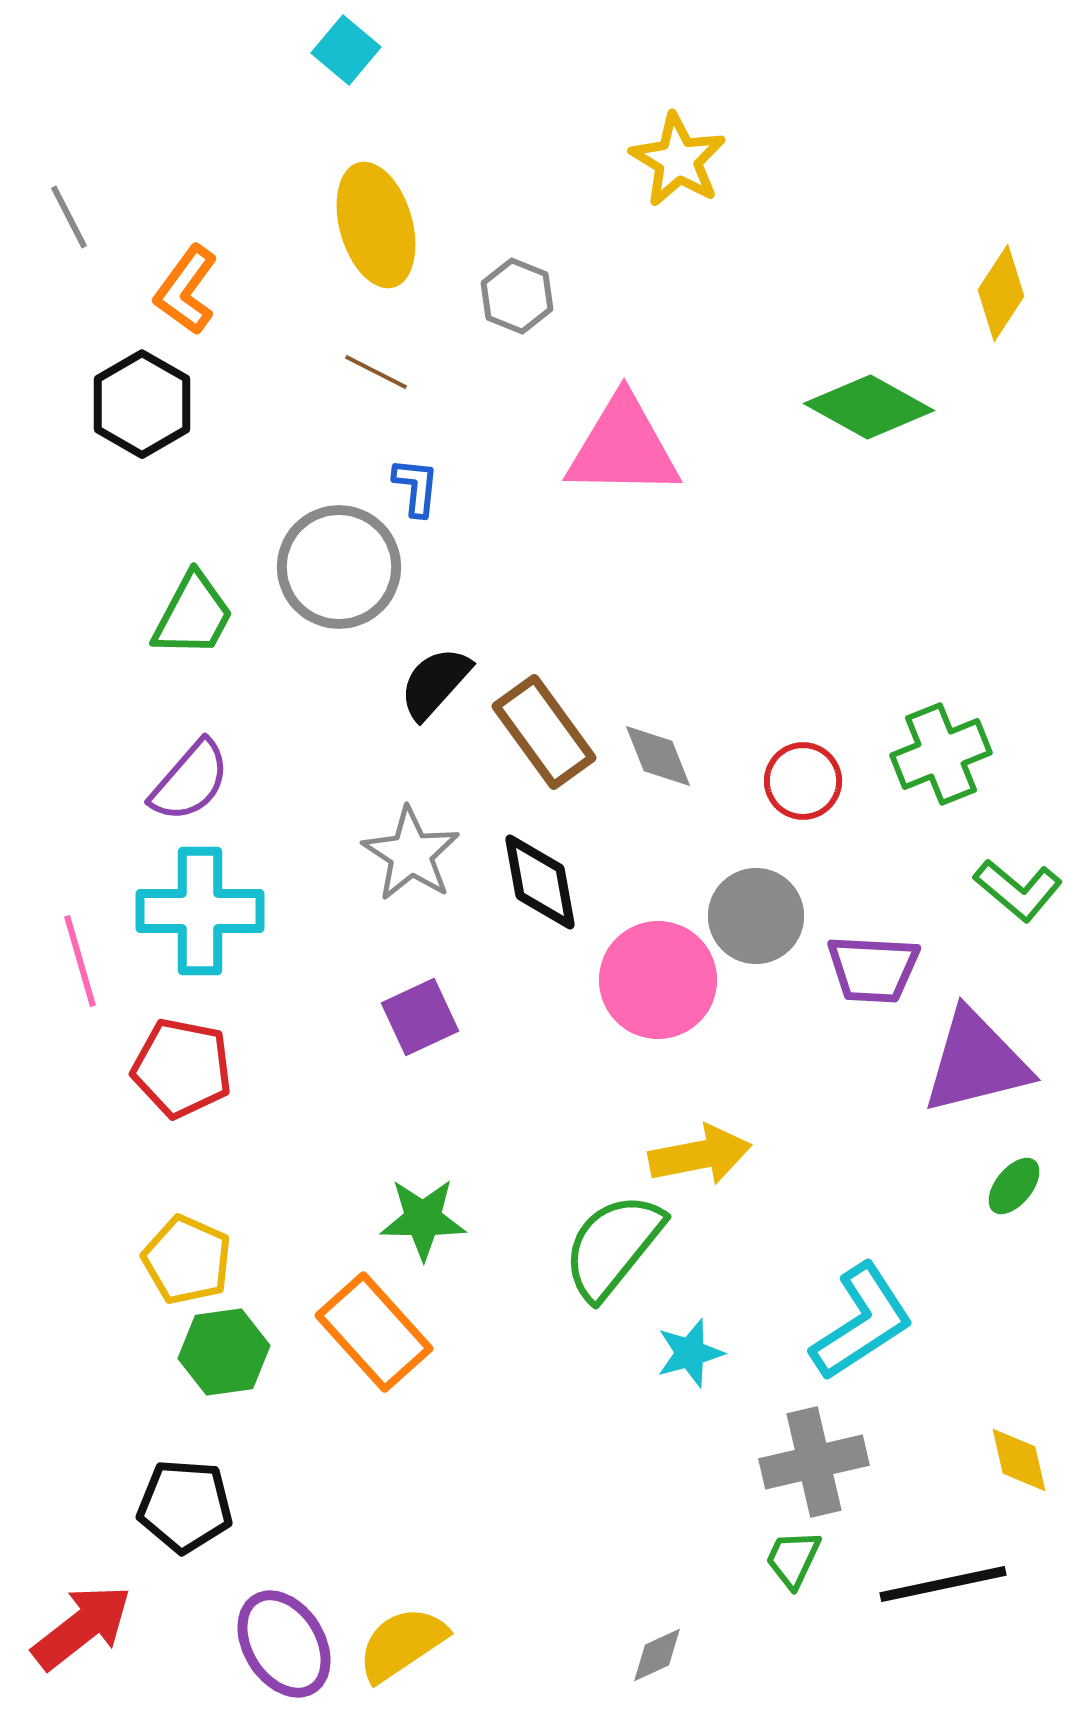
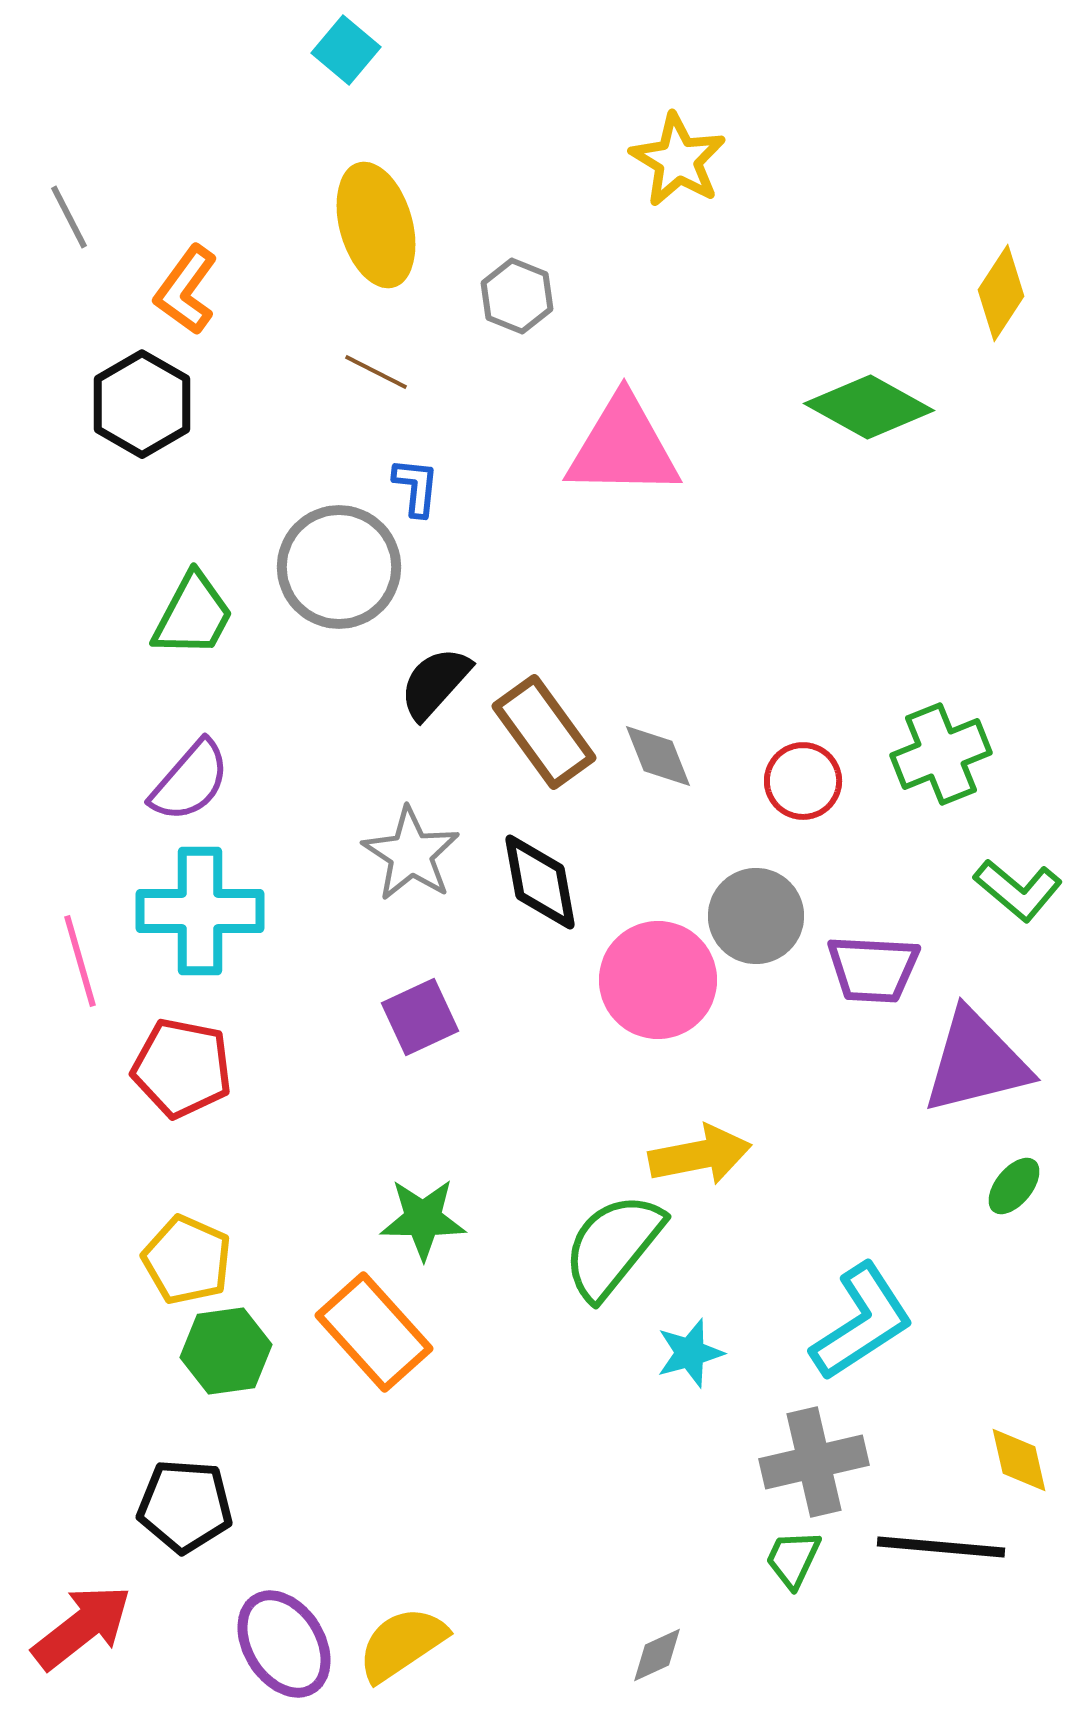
green hexagon at (224, 1352): moved 2 px right, 1 px up
black line at (943, 1584): moved 2 px left, 37 px up; rotated 17 degrees clockwise
